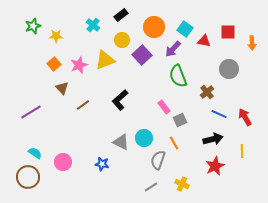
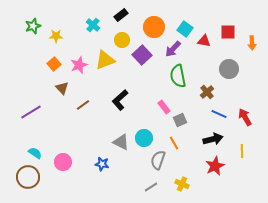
green semicircle: rotated 10 degrees clockwise
